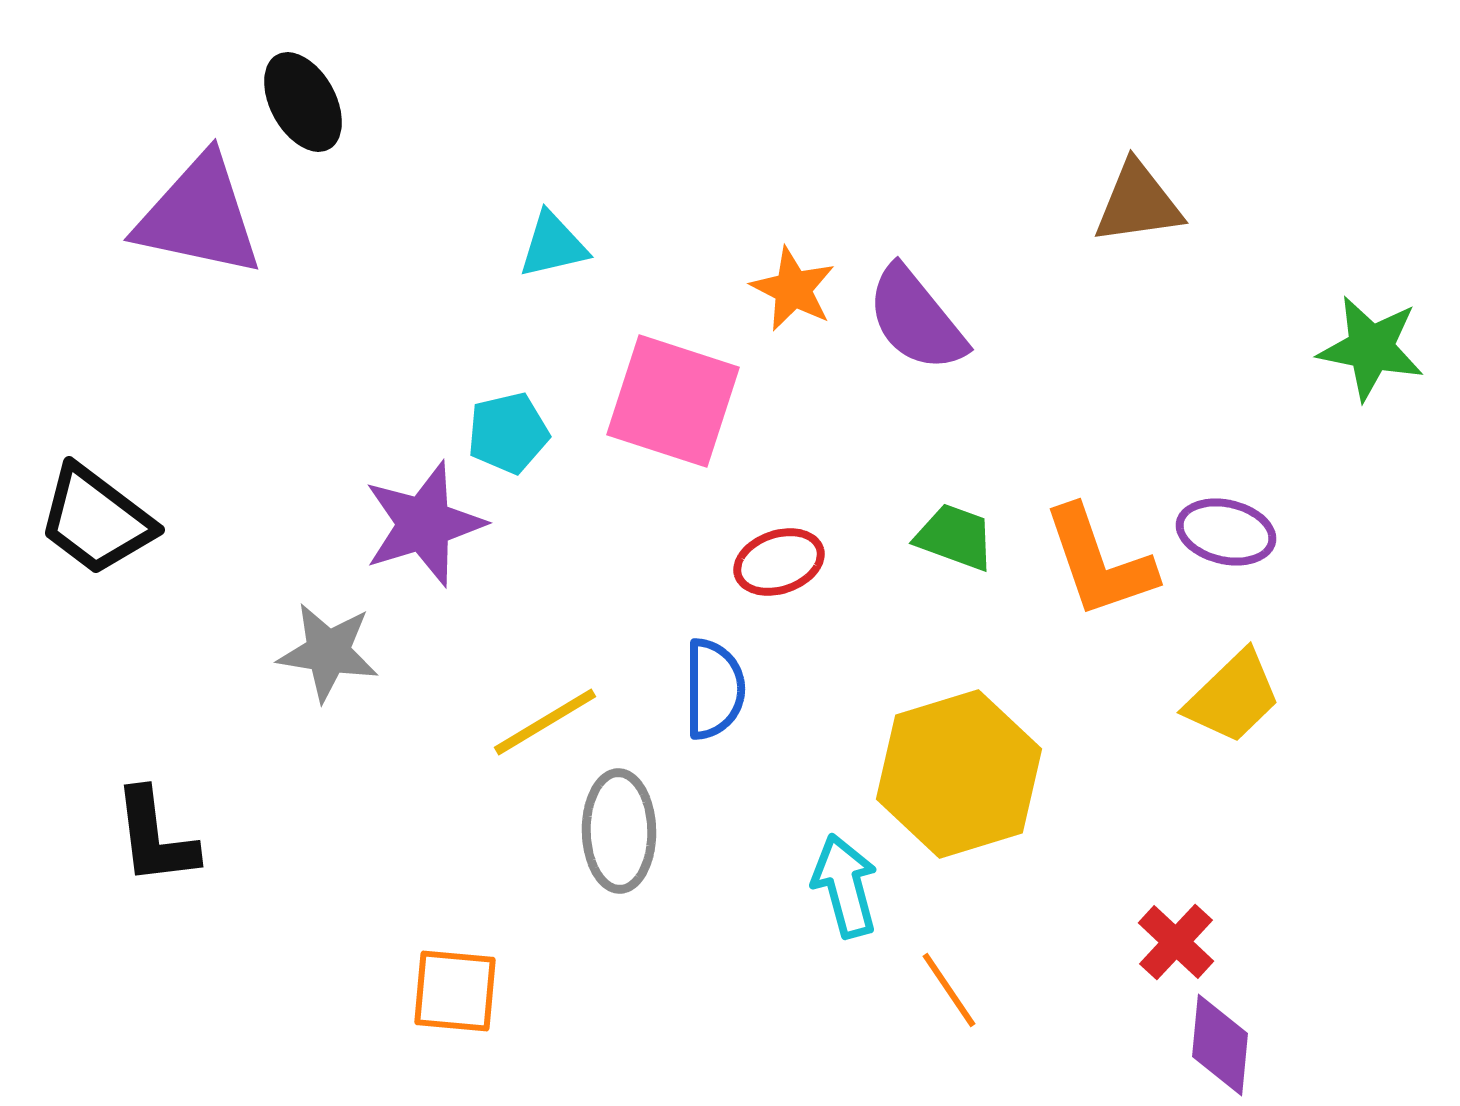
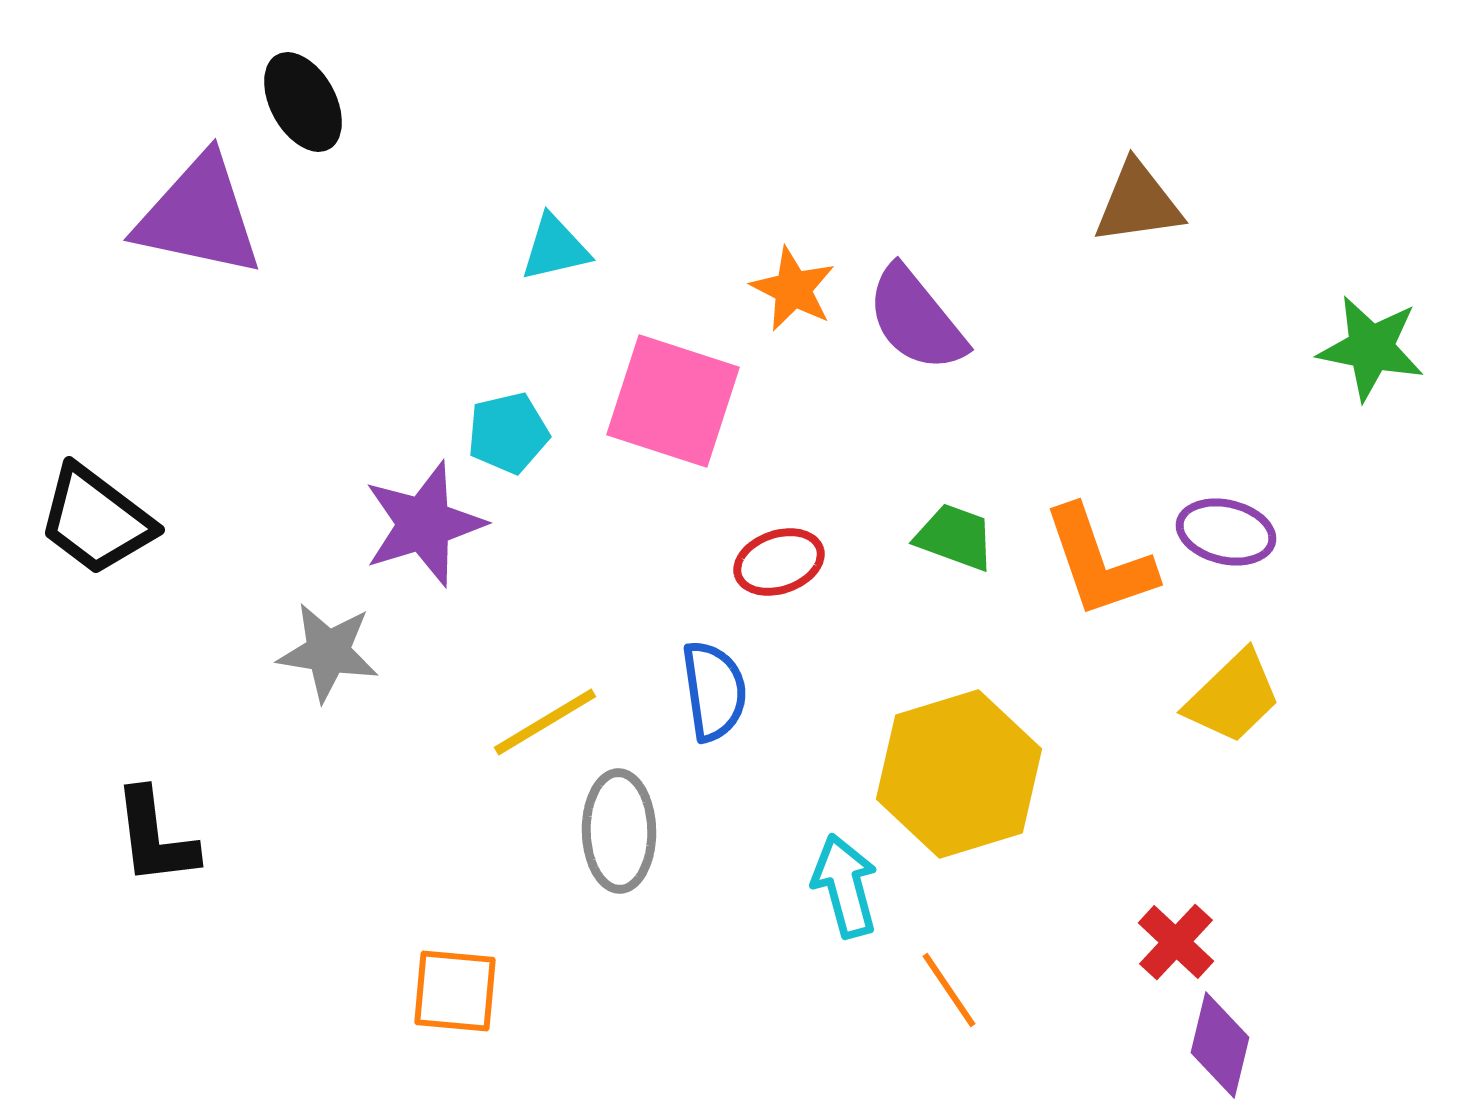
cyan triangle: moved 2 px right, 3 px down
blue semicircle: moved 2 px down; rotated 8 degrees counterclockwise
purple diamond: rotated 8 degrees clockwise
